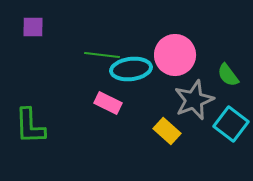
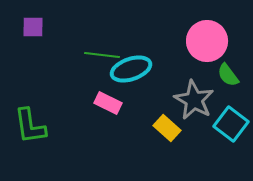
pink circle: moved 32 px right, 14 px up
cyan ellipse: rotated 12 degrees counterclockwise
gray star: rotated 21 degrees counterclockwise
green L-shape: rotated 6 degrees counterclockwise
yellow rectangle: moved 3 px up
